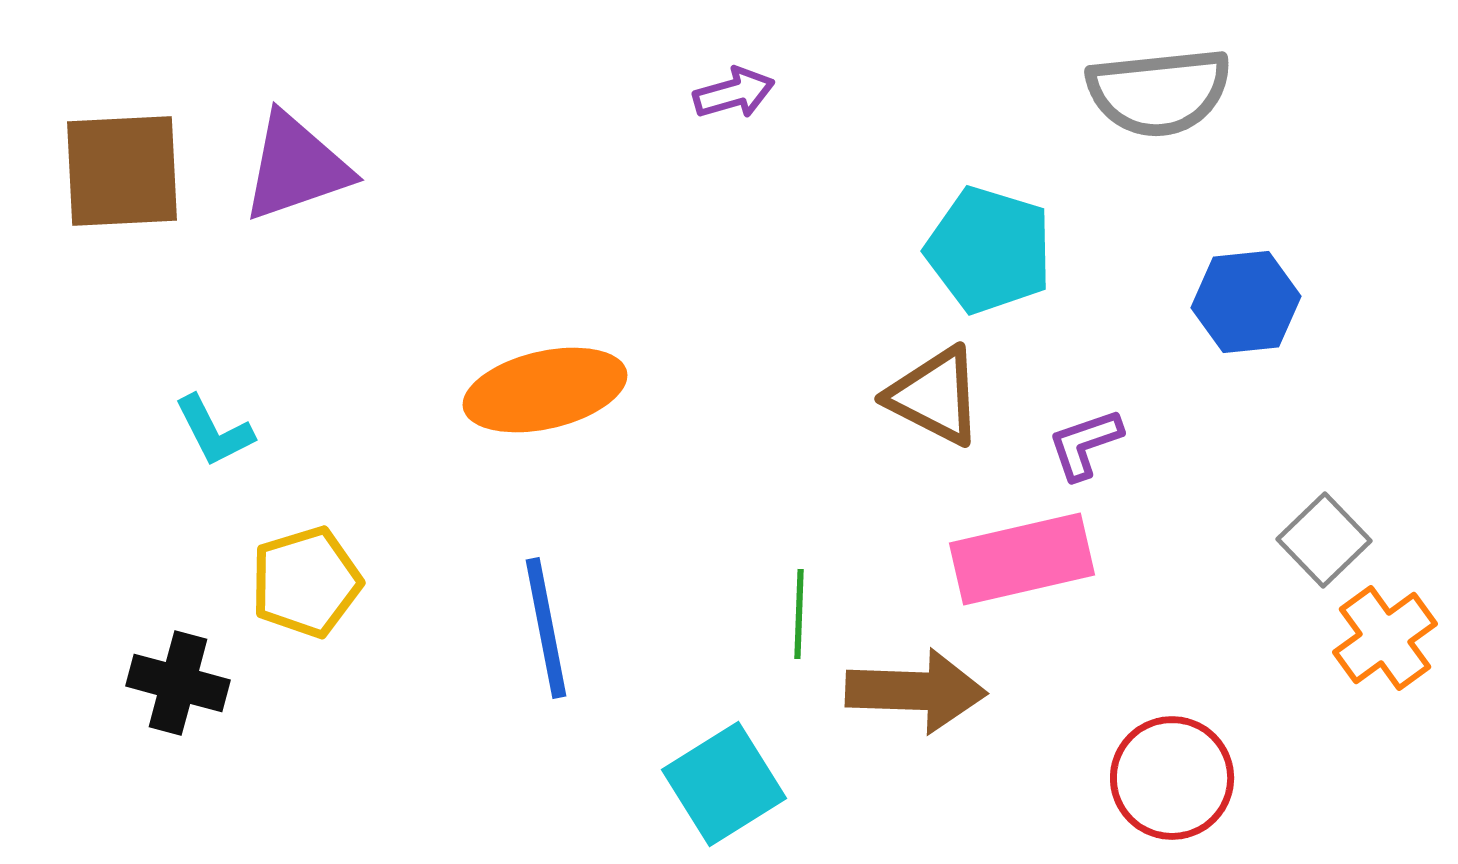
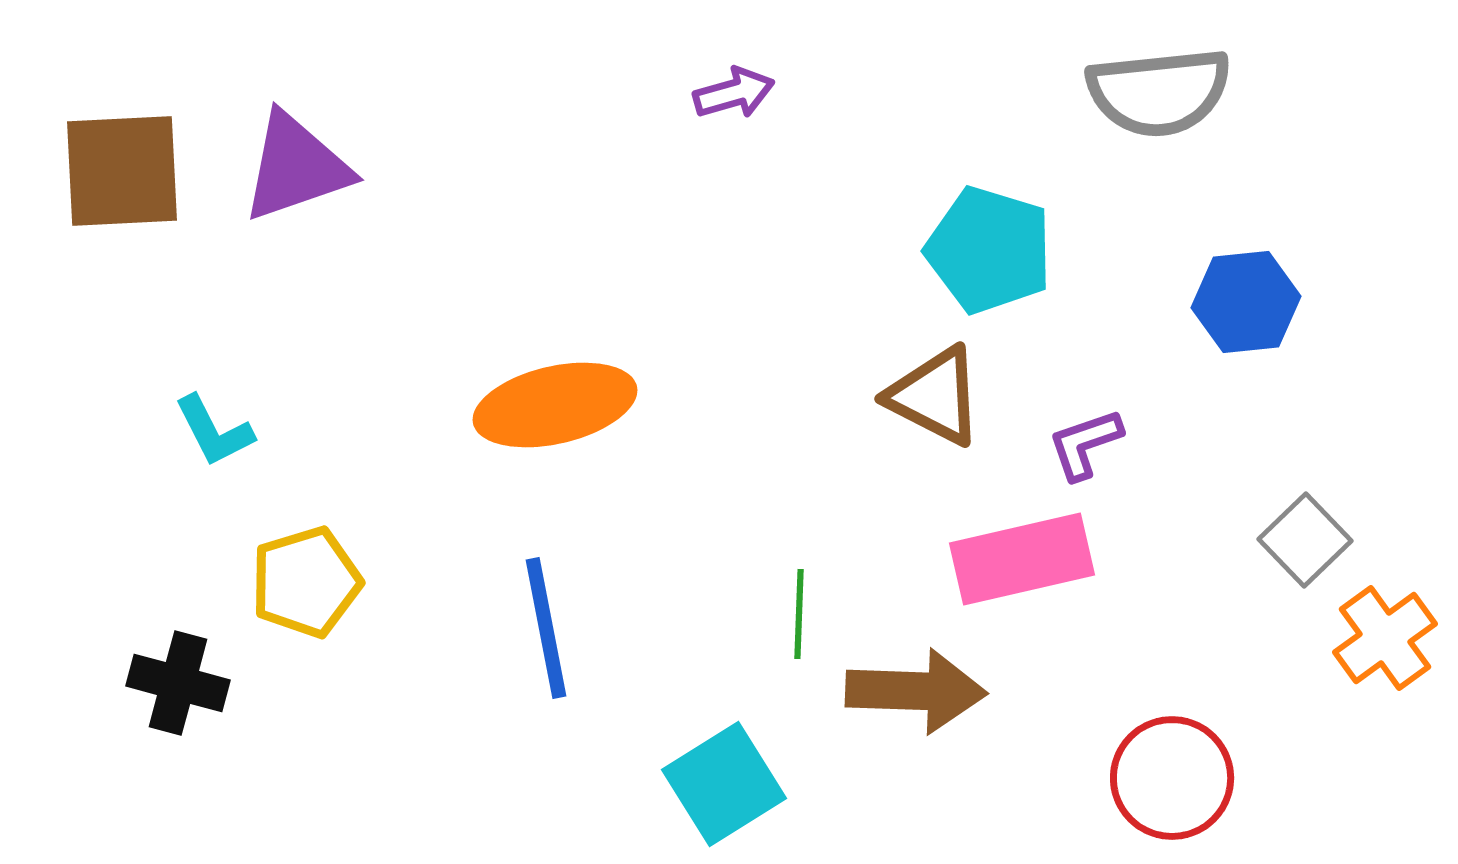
orange ellipse: moved 10 px right, 15 px down
gray square: moved 19 px left
